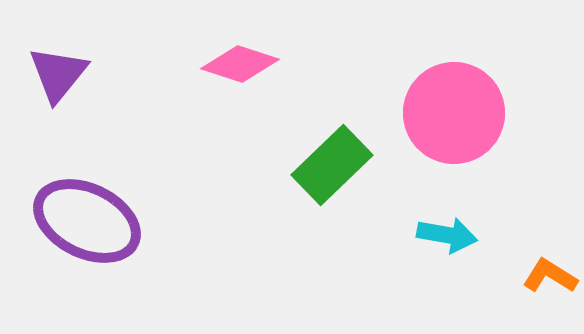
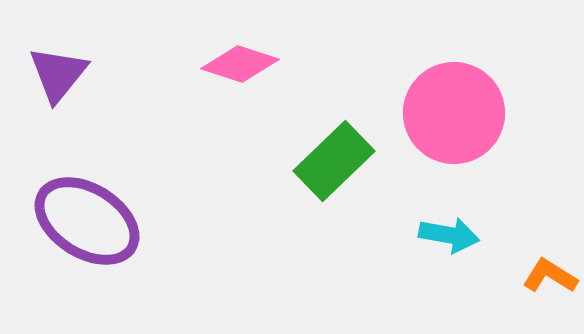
green rectangle: moved 2 px right, 4 px up
purple ellipse: rotated 6 degrees clockwise
cyan arrow: moved 2 px right
